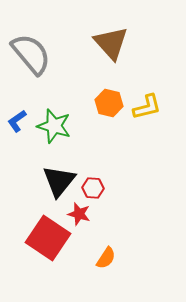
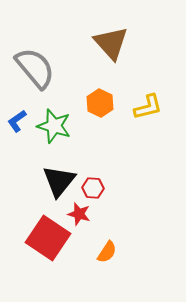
gray semicircle: moved 4 px right, 14 px down
orange hexagon: moved 9 px left; rotated 12 degrees clockwise
yellow L-shape: moved 1 px right
orange semicircle: moved 1 px right, 6 px up
